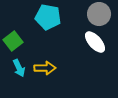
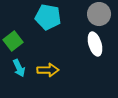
white ellipse: moved 2 px down; rotated 25 degrees clockwise
yellow arrow: moved 3 px right, 2 px down
